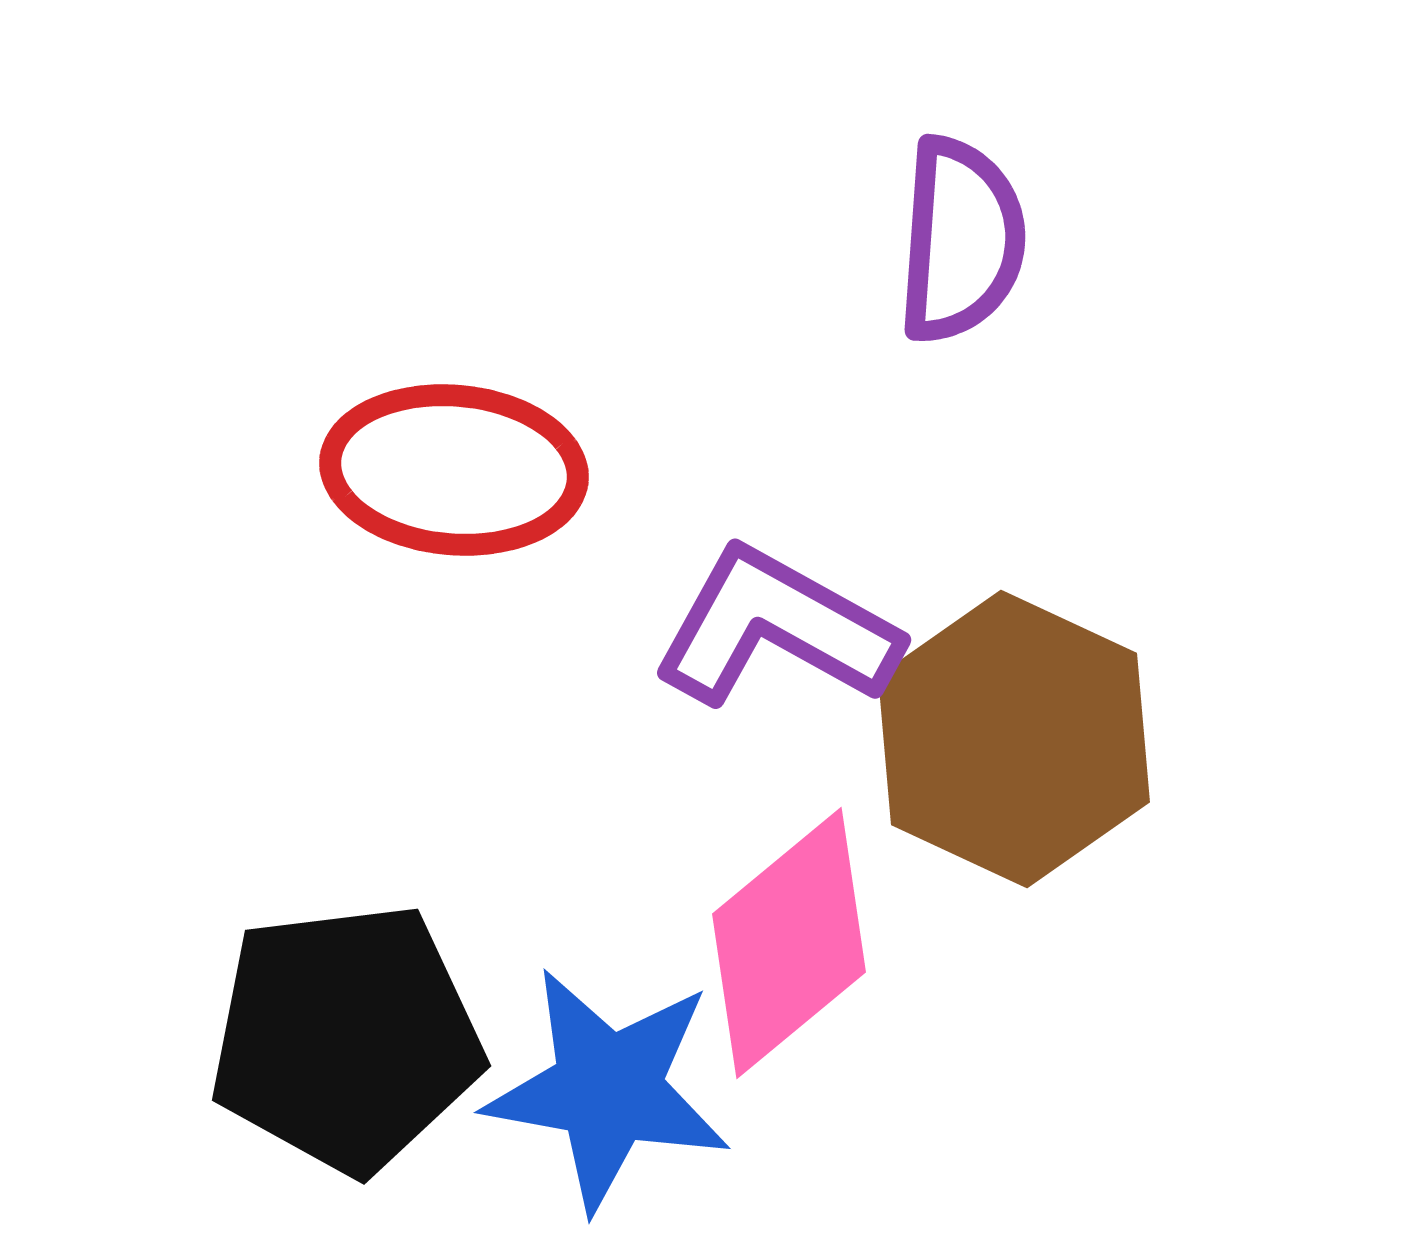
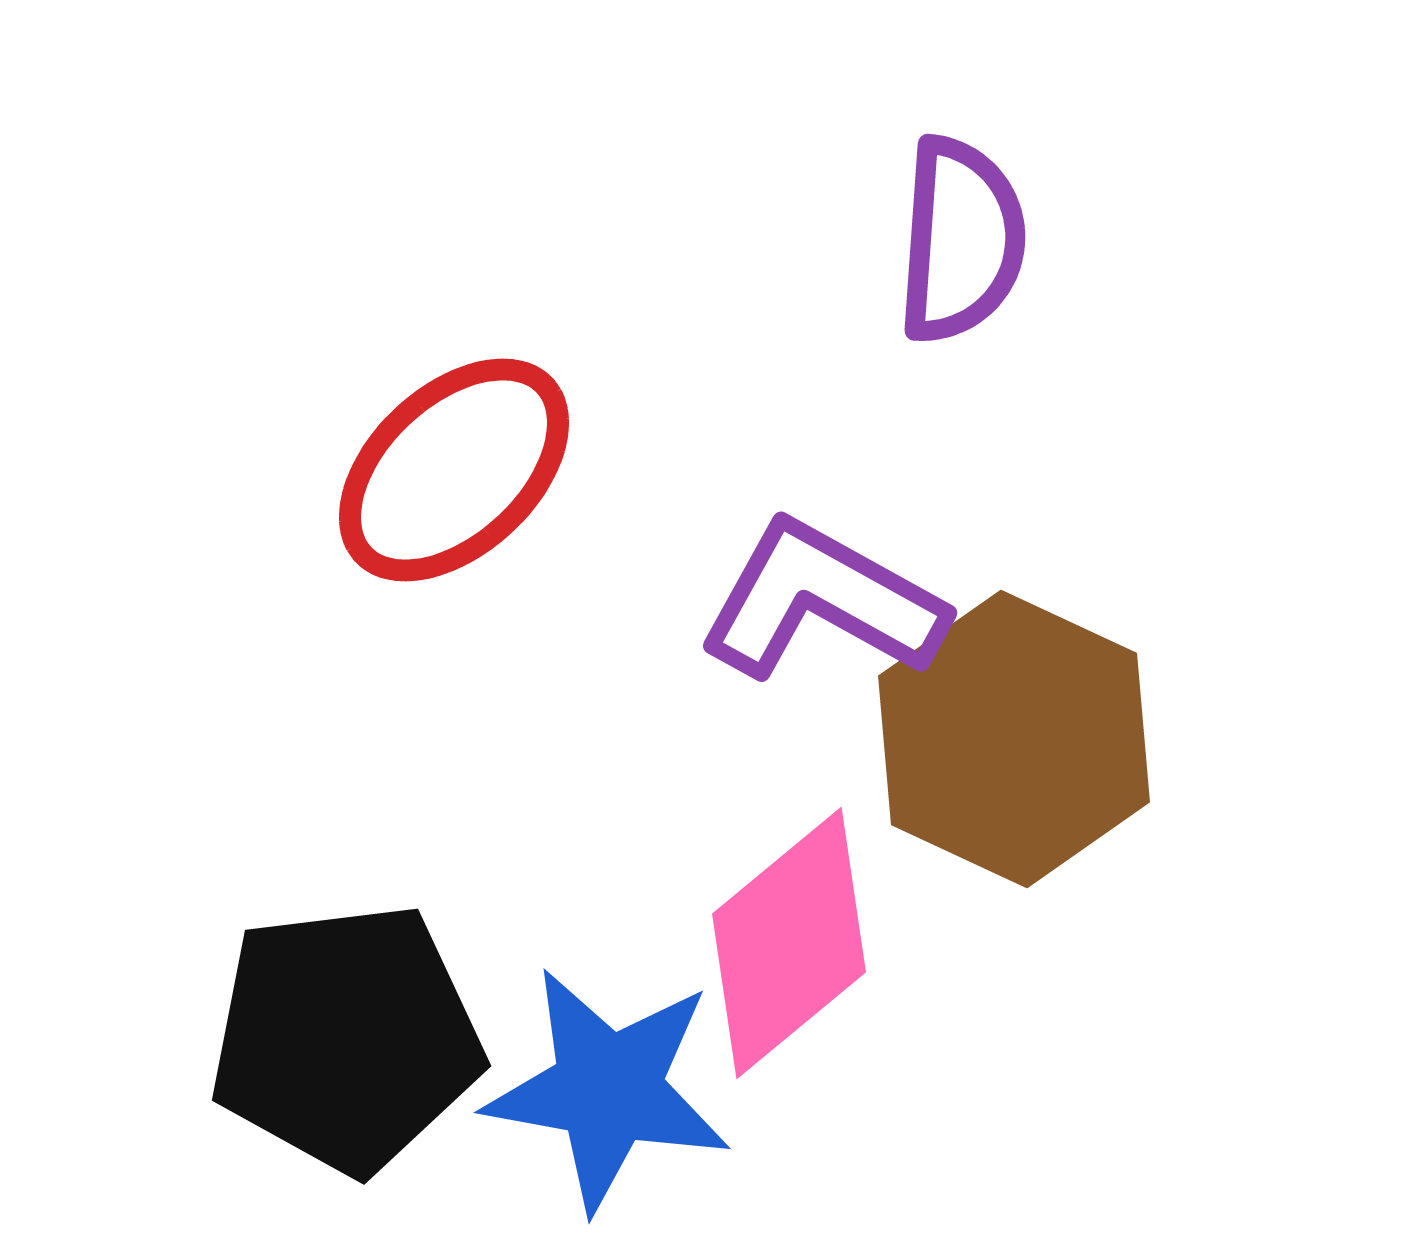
red ellipse: rotated 48 degrees counterclockwise
purple L-shape: moved 46 px right, 27 px up
